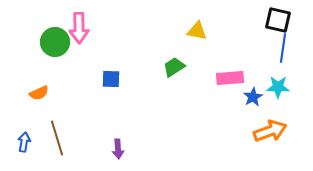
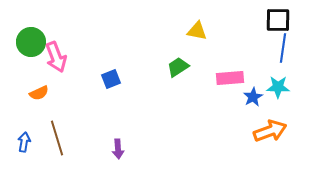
black square: rotated 12 degrees counterclockwise
pink arrow: moved 23 px left, 29 px down; rotated 20 degrees counterclockwise
green circle: moved 24 px left
green trapezoid: moved 4 px right
blue square: rotated 24 degrees counterclockwise
